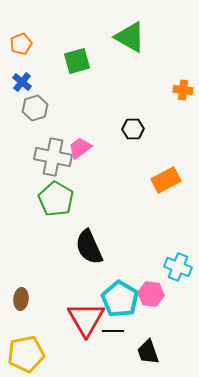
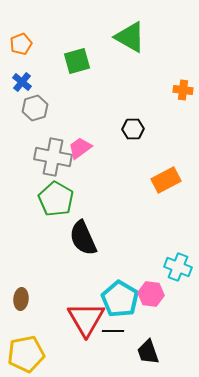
black semicircle: moved 6 px left, 9 px up
